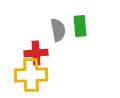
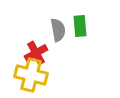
red cross: rotated 25 degrees counterclockwise
yellow cross: rotated 16 degrees clockwise
